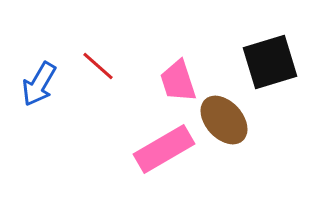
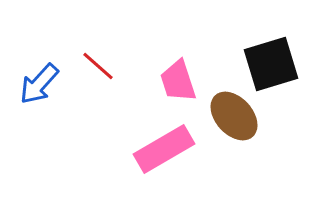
black square: moved 1 px right, 2 px down
blue arrow: rotated 12 degrees clockwise
brown ellipse: moved 10 px right, 4 px up
